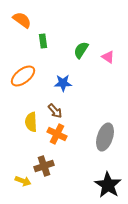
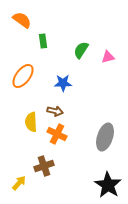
pink triangle: rotated 48 degrees counterclockwise
orange ellipse: rotated 15 degrees counterclockwise
brown arrow: rotated 35 degrees counterclockwise
yellow arrow: moved 4 px left, 2 px down; rotated 70 degrees counterclockwise
